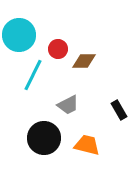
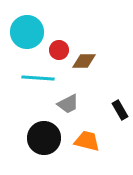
cyan circle: moved 8 px right, 3 px up
red circle: moved 1 px right, 1 px down
cyan line: moved 5 px right, 3 px down; rotated 68 degrees clockwise
gray trapezoid: moved 1 px up
black rectangle: moved 1 px right
orange trapezoid: moved 4 px up
